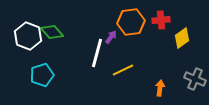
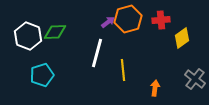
orange hexagon: moved 3 px left, 3 px up; rotated 8 degrees counterclockwise
green diamond: moved 3 px right; rotated 50 degrees counterclockwise
purple arrow: moved 3 px left, 15 px up; rotated 16 degrees clockwise
yellow line: rotated 70 degrees counterclockwise
gray cross: rotated 15 degrees clockwise
orange arrow: moved 5 px left
